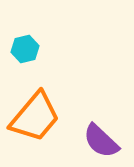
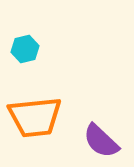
orange trapezoid: rotated 44 degrees clockwise
